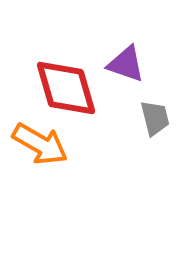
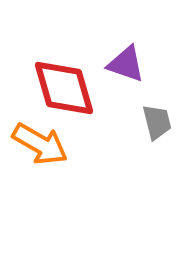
red diamond: moved 2 px left
gray trapezoid: moved 2 px right, 4 px down
